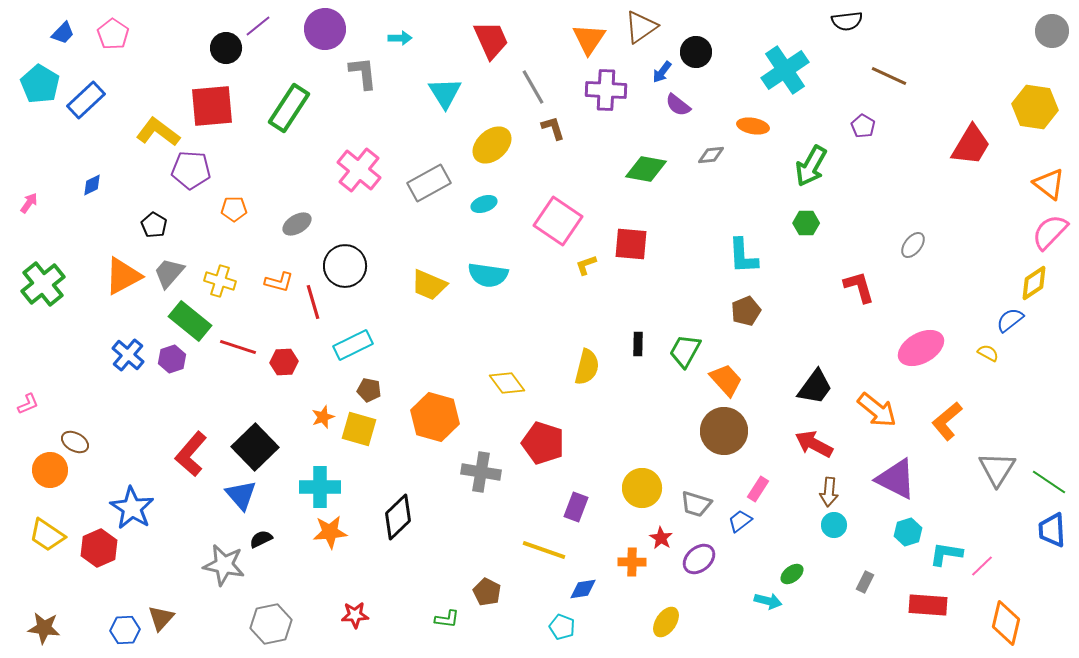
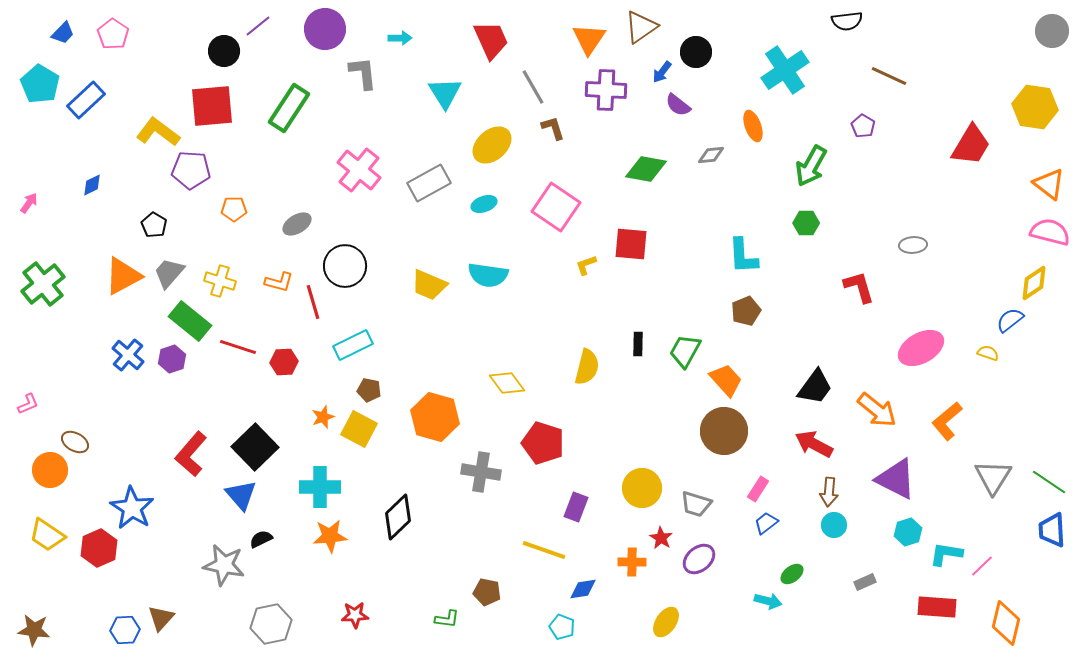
black circle at (226, 48): moved 2 px left, 3 px down
orange ellipse at (753, 126): rotated 60 degrees clockwise
pink square at (558, 221): moved 2 px left, 14 px up
pink semicircle at (1050, 232): rotated 60 degrees clockwise
gray ellipse at (913, 245): rotated 48 degrees clockwise
yellow semicircle at (988, 353): rotated 10 degrees counterclockwise
yellow square at (359, 429): rotated 12 degrees clockwise
gray triangle at (997, 469): moved 4 px left, 8 px down
blue trapezoid at (740, 521): moved 26 px right, 2 px down
orange star at (330, 532): moved 4 px down
gray rectangle at (865, 582): rotated 40 degrees clockwise
brown pentagon at (487, 592): rotated 16 degrees counterclockwise
red rectangle at (928, 605): moved 9 px right, 2 px down
brown star at (44, 628): moved 10 px left, 2 px down
